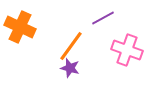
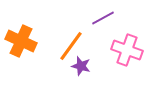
orange cross: moved 1 px right, 14 px down
purple star: moved 11 px right, 2 px up
